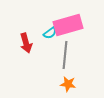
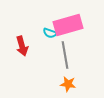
cyan semicircle: rotated 56 degrees clockwise
red arrow: moved 4 px left, 3 px down
gray line: rotated 16 degrees counterclockwise
